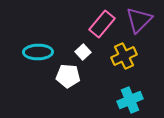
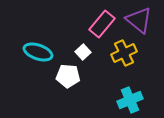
purple triangle: rotated 36 degrees counterclockwise
cyan ellipse: rotated 20 degrees clockwise
yellow cross: moved 3 px up
